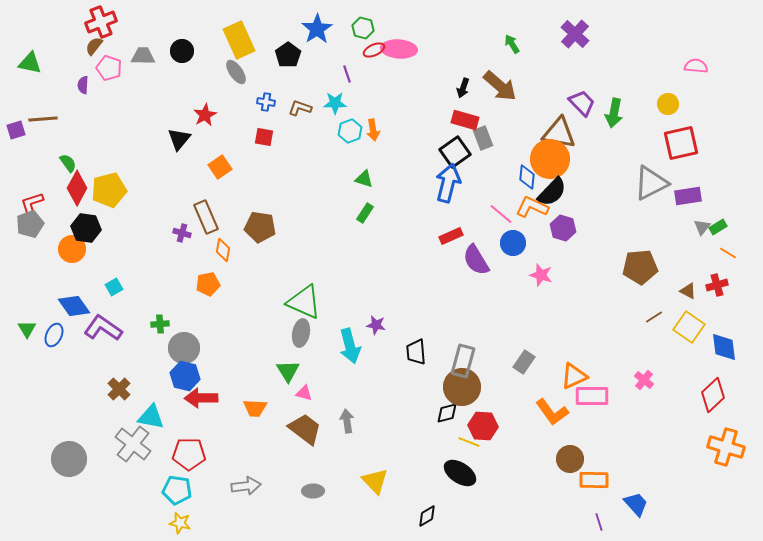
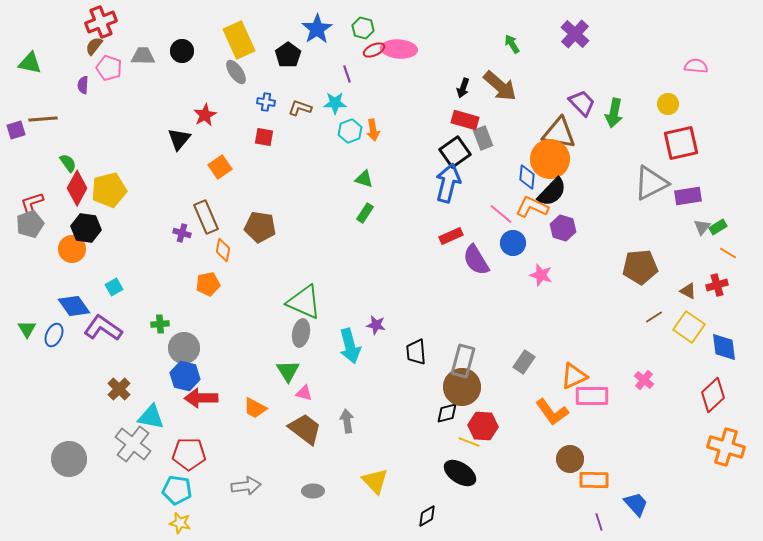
orange trapezoid at (255, 408): rotated 25 degrees clockwise
